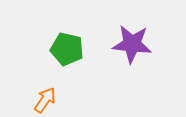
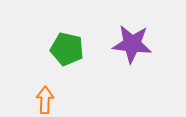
orange arrow: rotated 32 degrees counterclockwise
